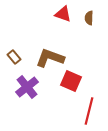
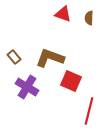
purple cross: rotated 20 degrees counterclockwise
